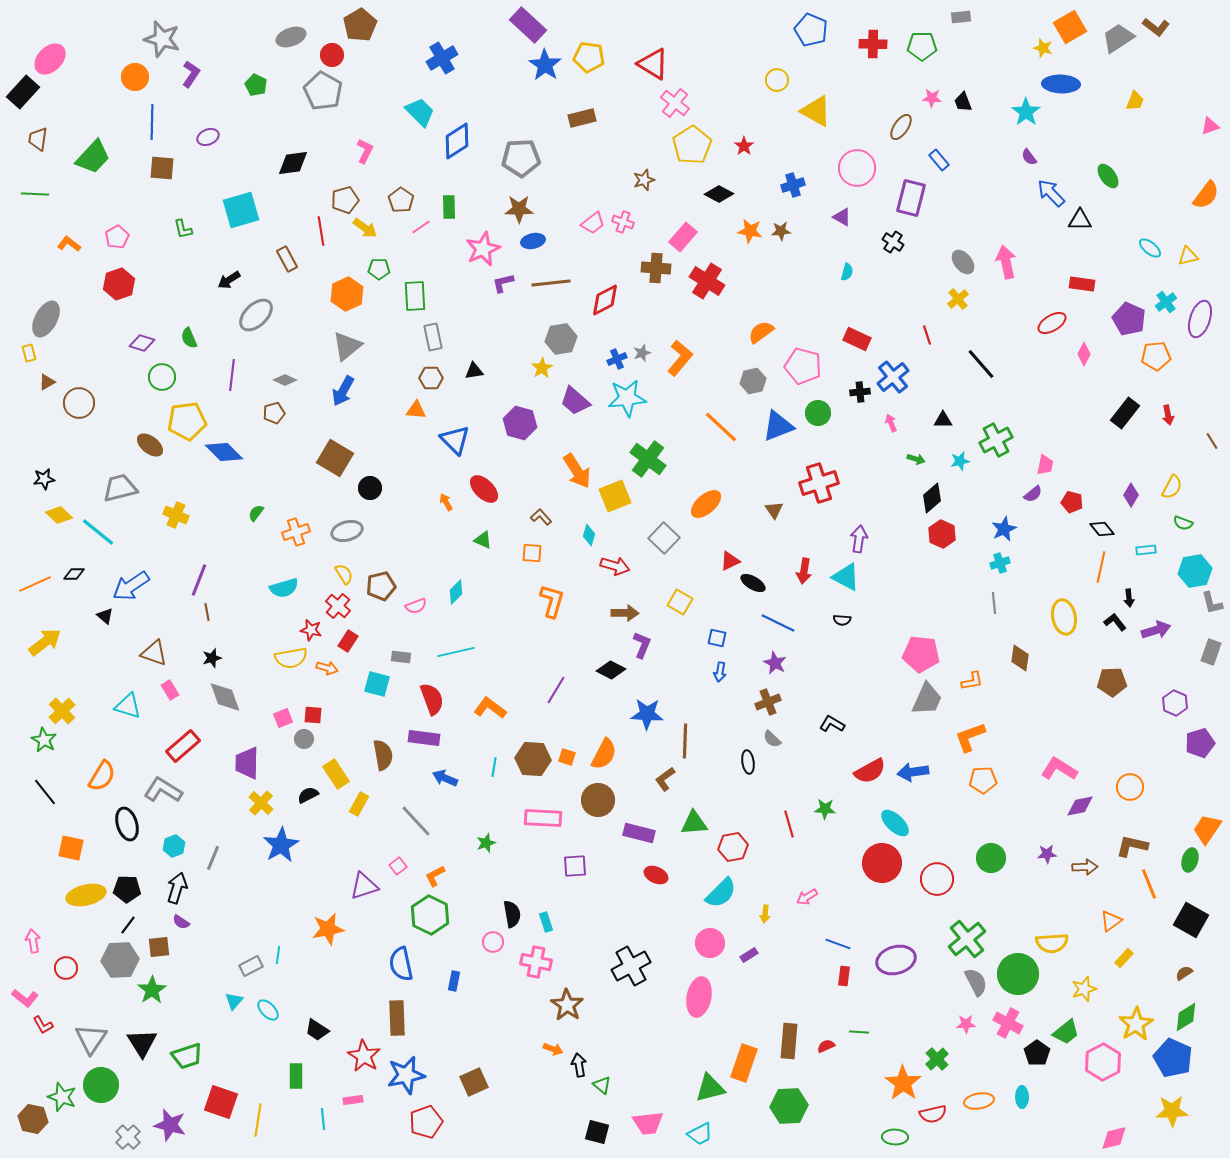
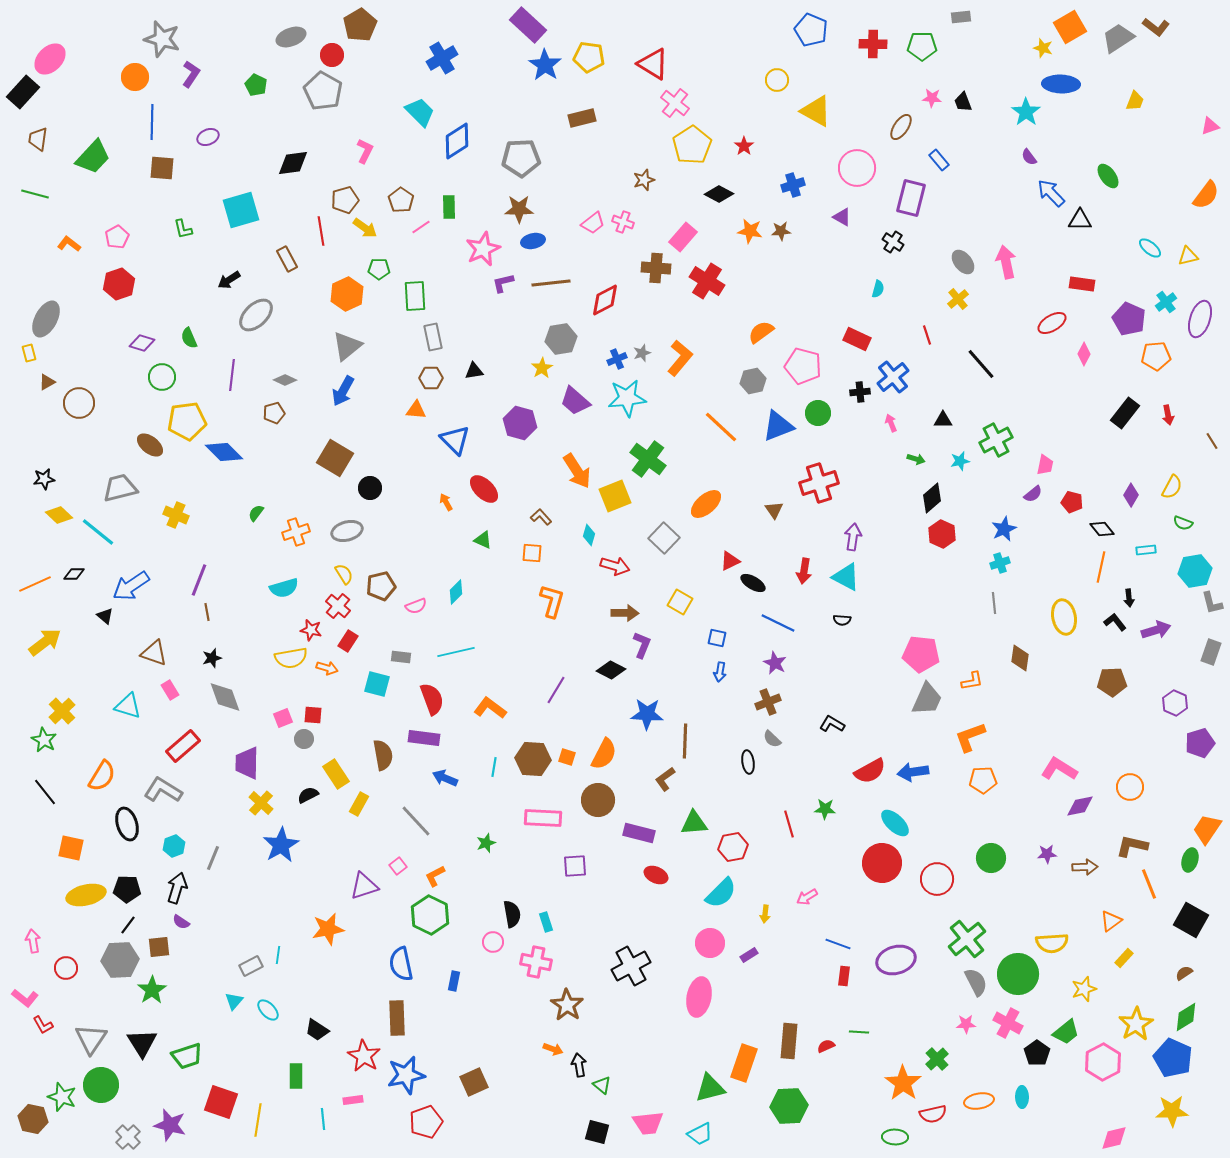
green line at (35, 194): rotated 12 degrees clockwise
cyan semicircle at (847, 272): moved 31 px right, 17 px down
purple arrow at (859, 539): moved 6 px left, 2 px up
